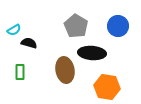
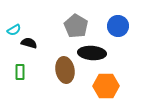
orange hexagon: moved 1 px left, 1 px up; rotated 10 degrees counterclockwise
